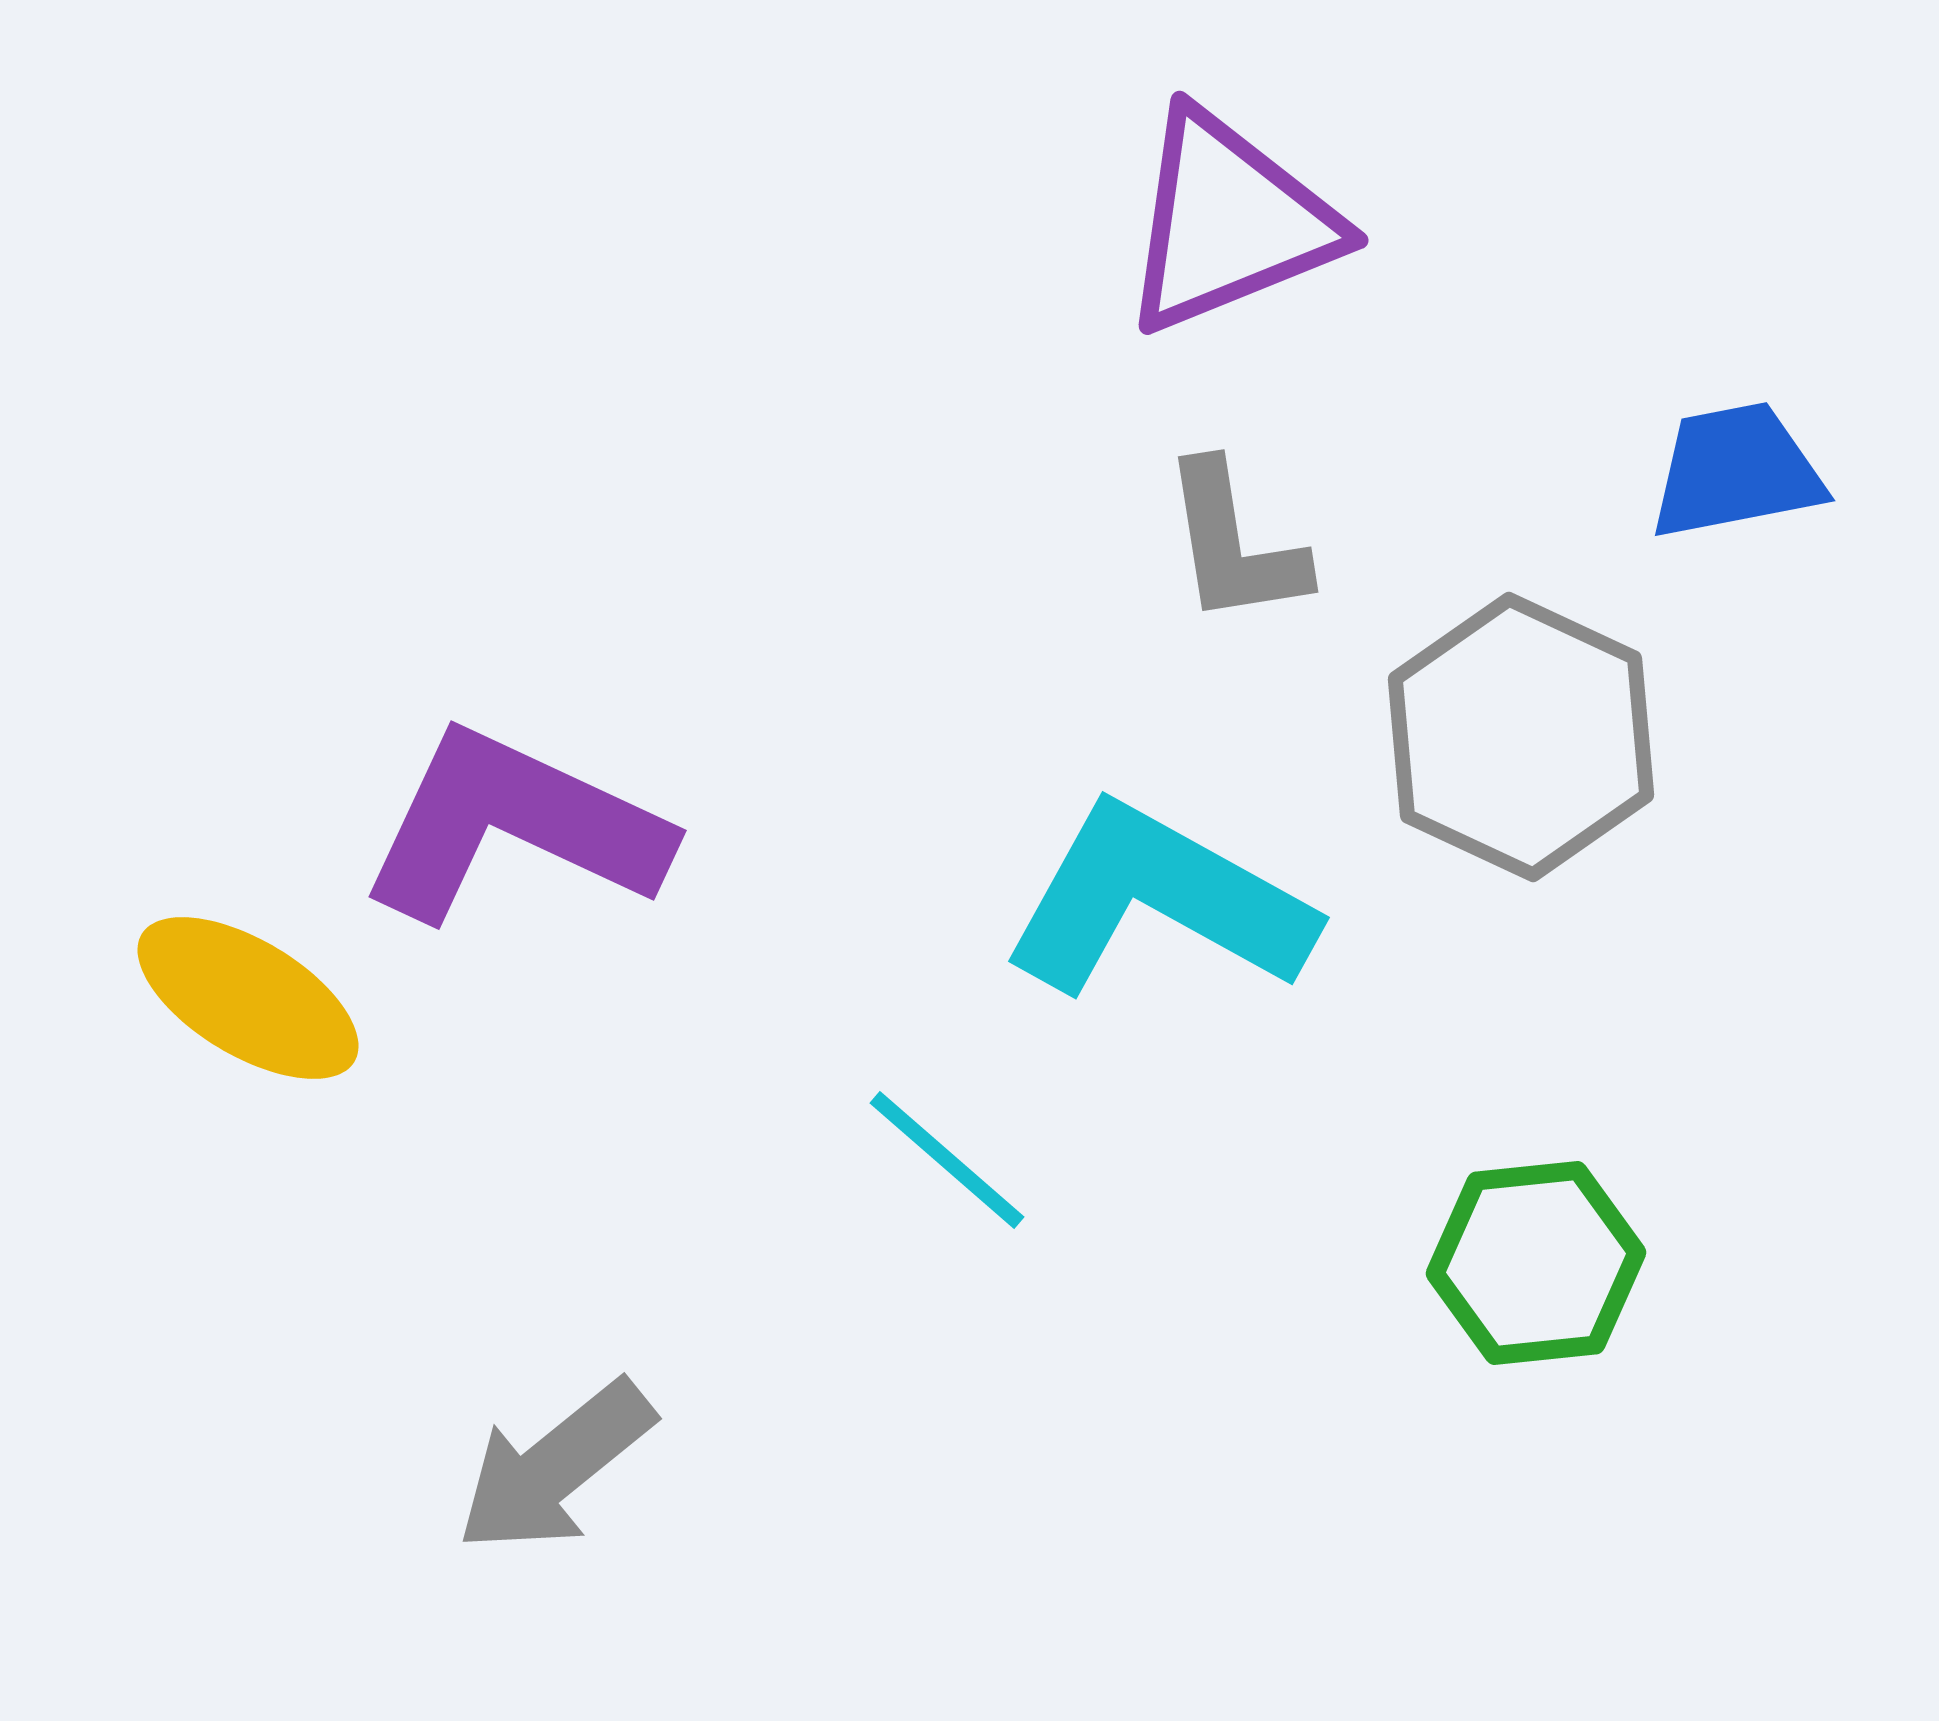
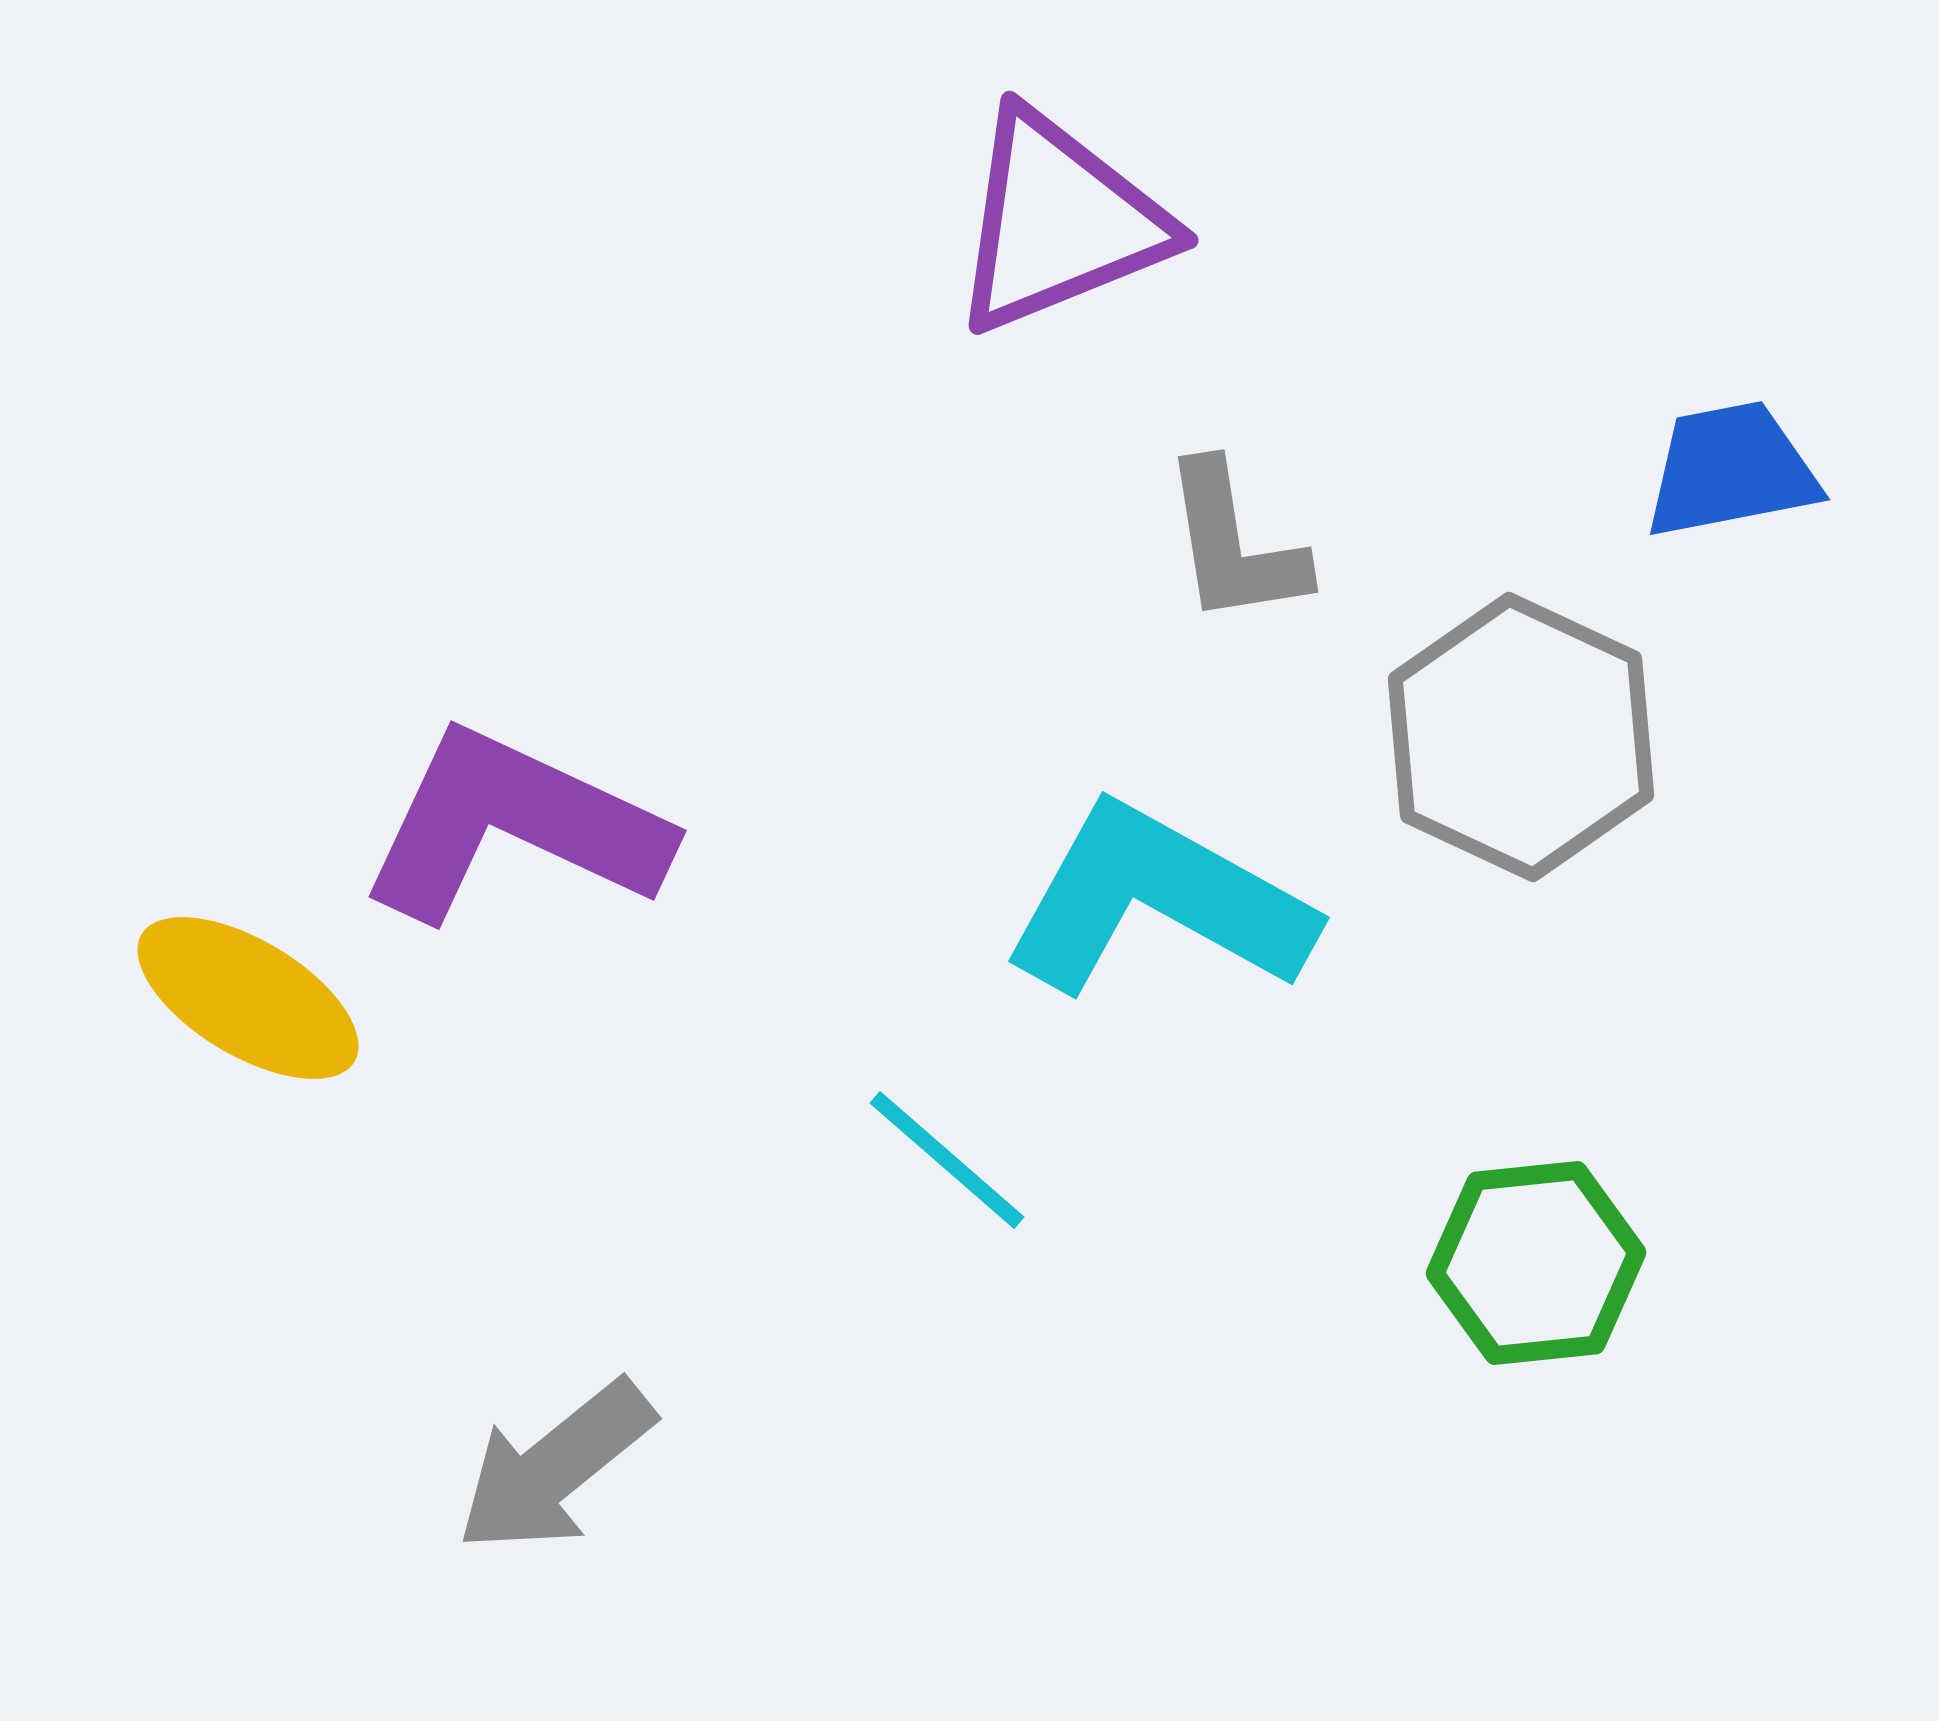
purple triangle: moved 170 px left
blue trapezoid: moved 5 px left, 1 px up
